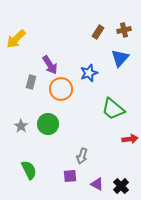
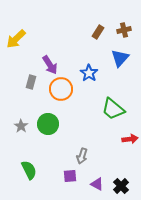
blue star: rotated 18 degrees counterclockwise
